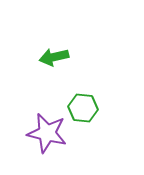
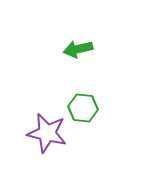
green arrow: moved 24 px right, 8 px up
